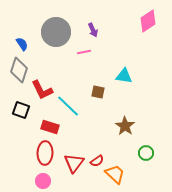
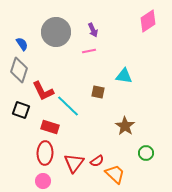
pink line: moved 5 px right, 1 px up
red L-shape: moved 1 px right, 1 px down
